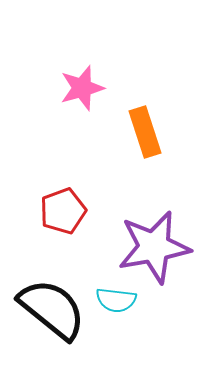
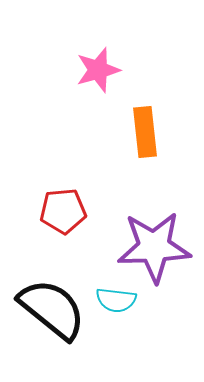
pink star: moved 16 px right, 18 px up
orange rectangle: rotated 12 degrees clockwise
red pentagon: rotated 15 degrees clockwise
purple star: rotated 8 degrees clockwise
